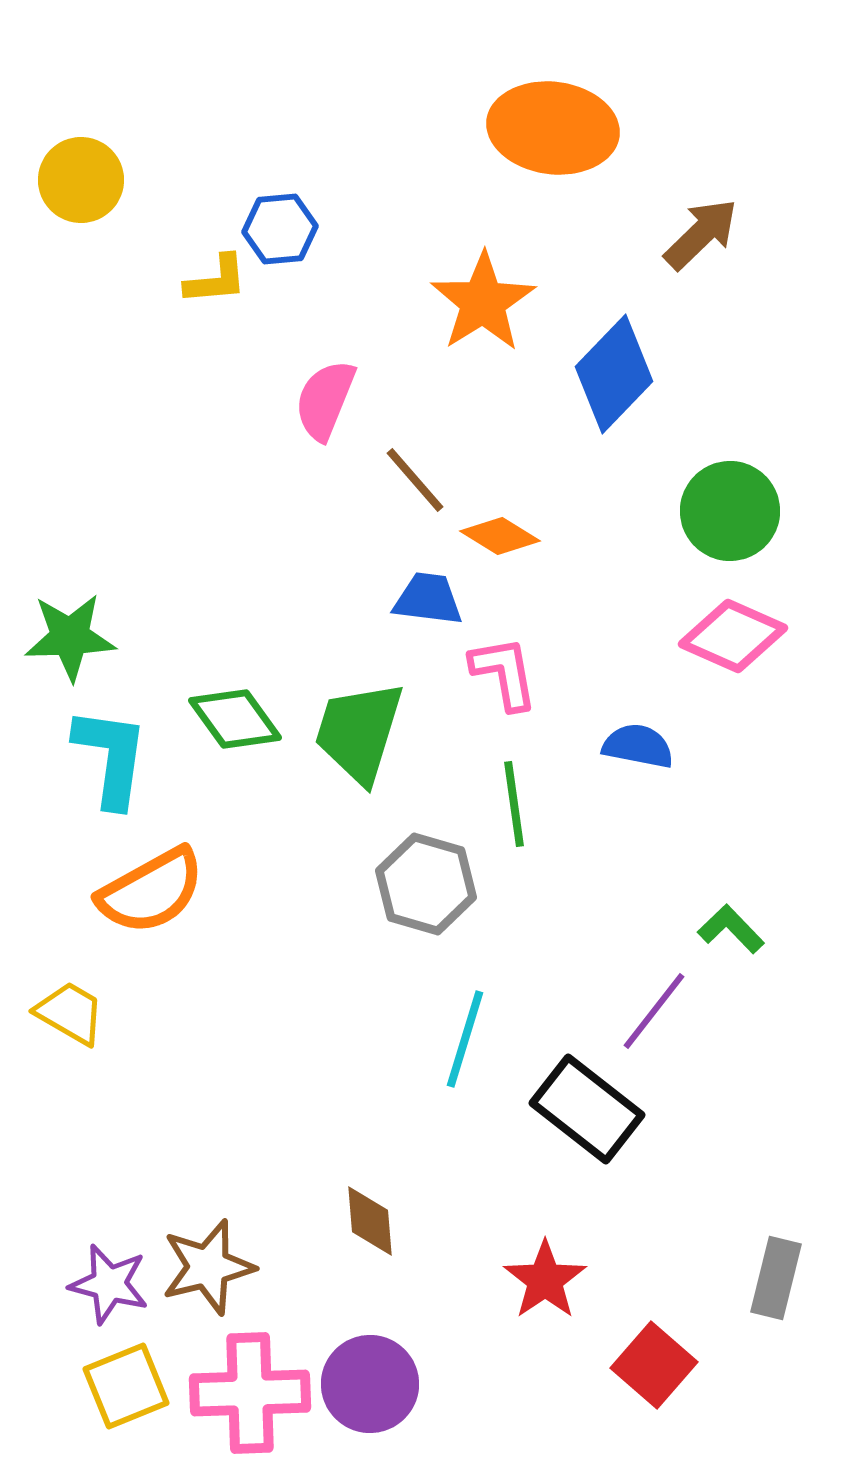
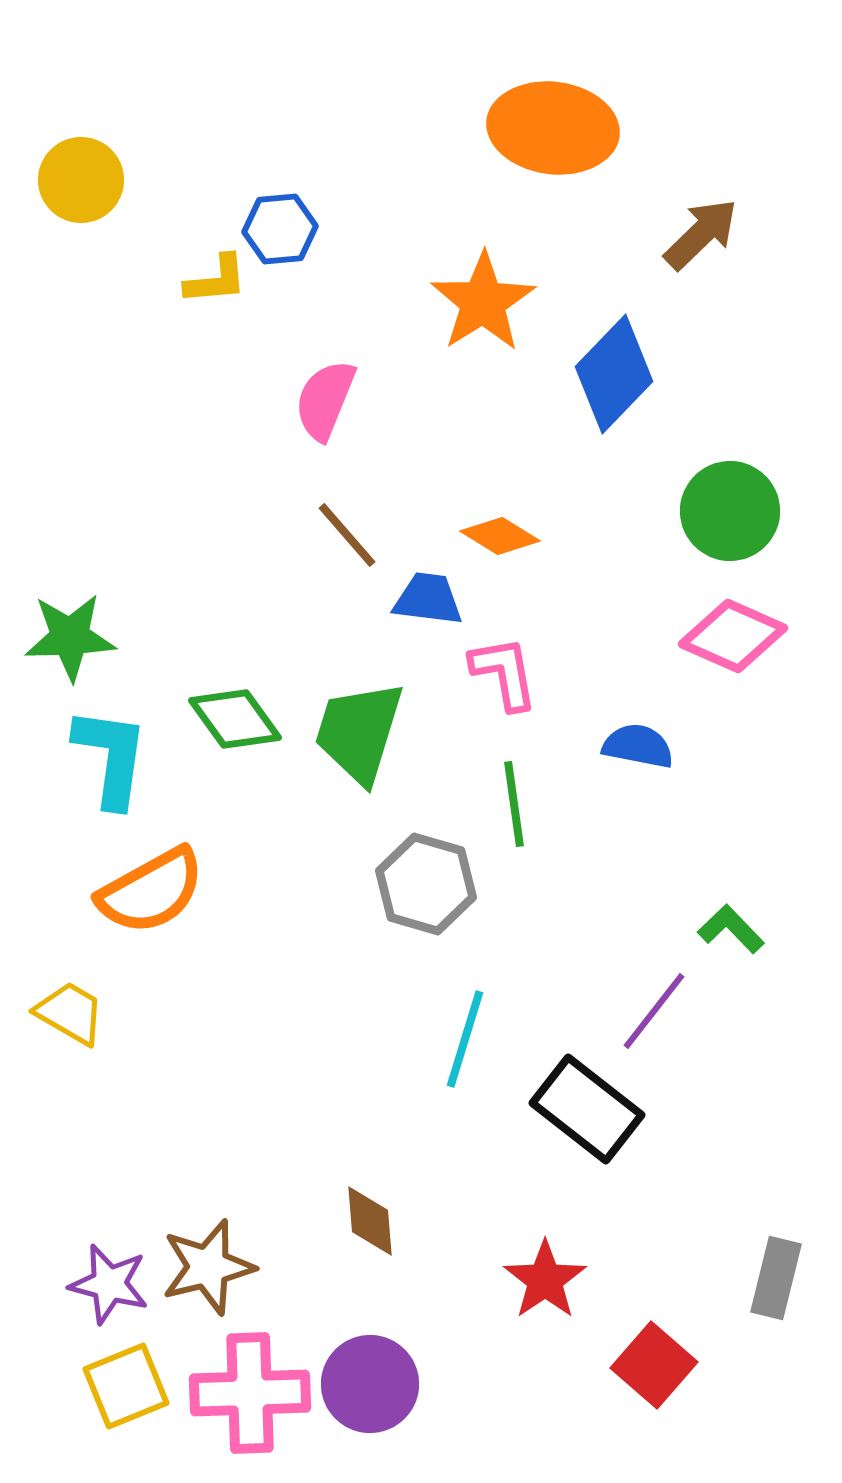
brown line: moved 68 px left, 55 px down
